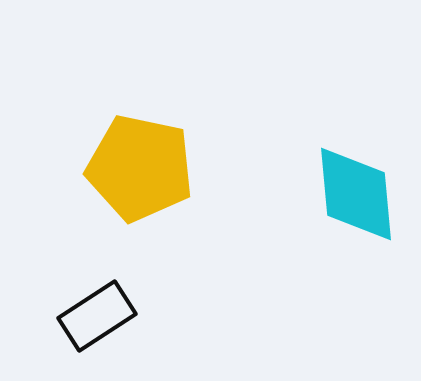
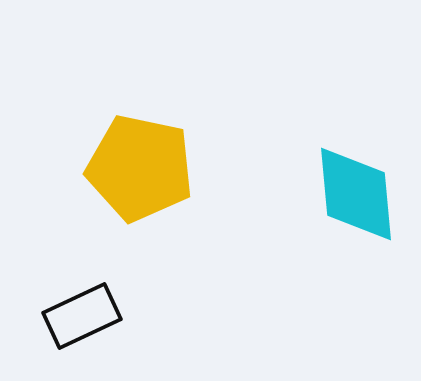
black rectangle: moved 15 px left; rotated 8 degrees clockwise
